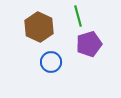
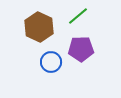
green line: rotated 65 degrees clockwise
purple pentagon: moved 8 px left, 5 px down; rotated 15 degrees clockwise
